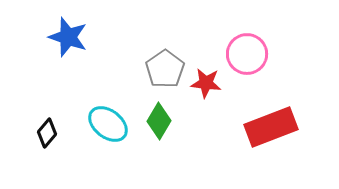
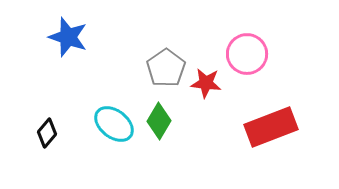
gray pentagon: moved 1 px right, 1 px up
cyan ellipse: moved 6 px right
